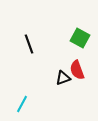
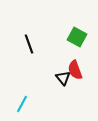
green square: moved 3 px left, 1 px up
red semicircle: moved 2 px left
black triangle: rotated 49 degrees counterclockwise
